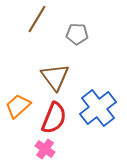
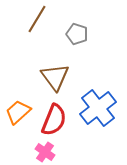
gray pentagon: rotated 15 degrees clockwise
orange trapezoid: moved 6 px down
red semicircle: moved 2 px down
pink cross: moved 3 px down
